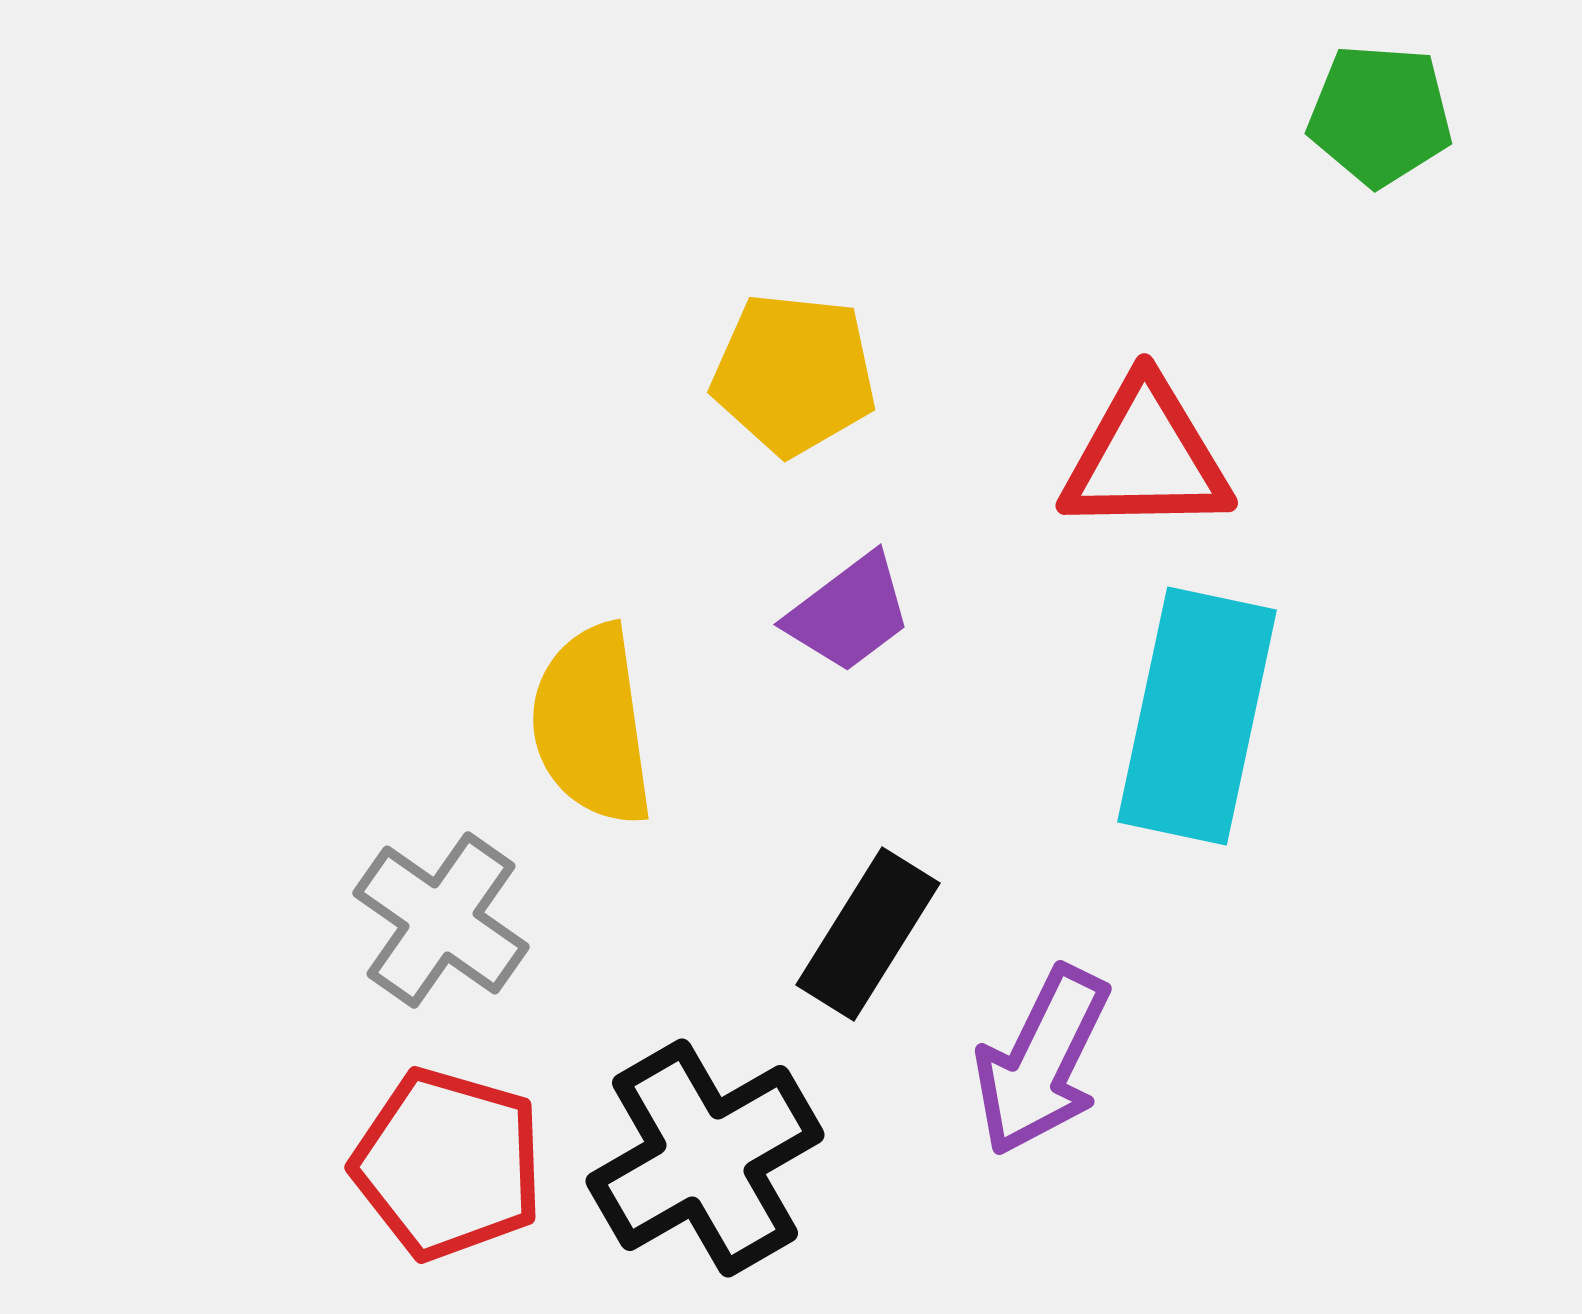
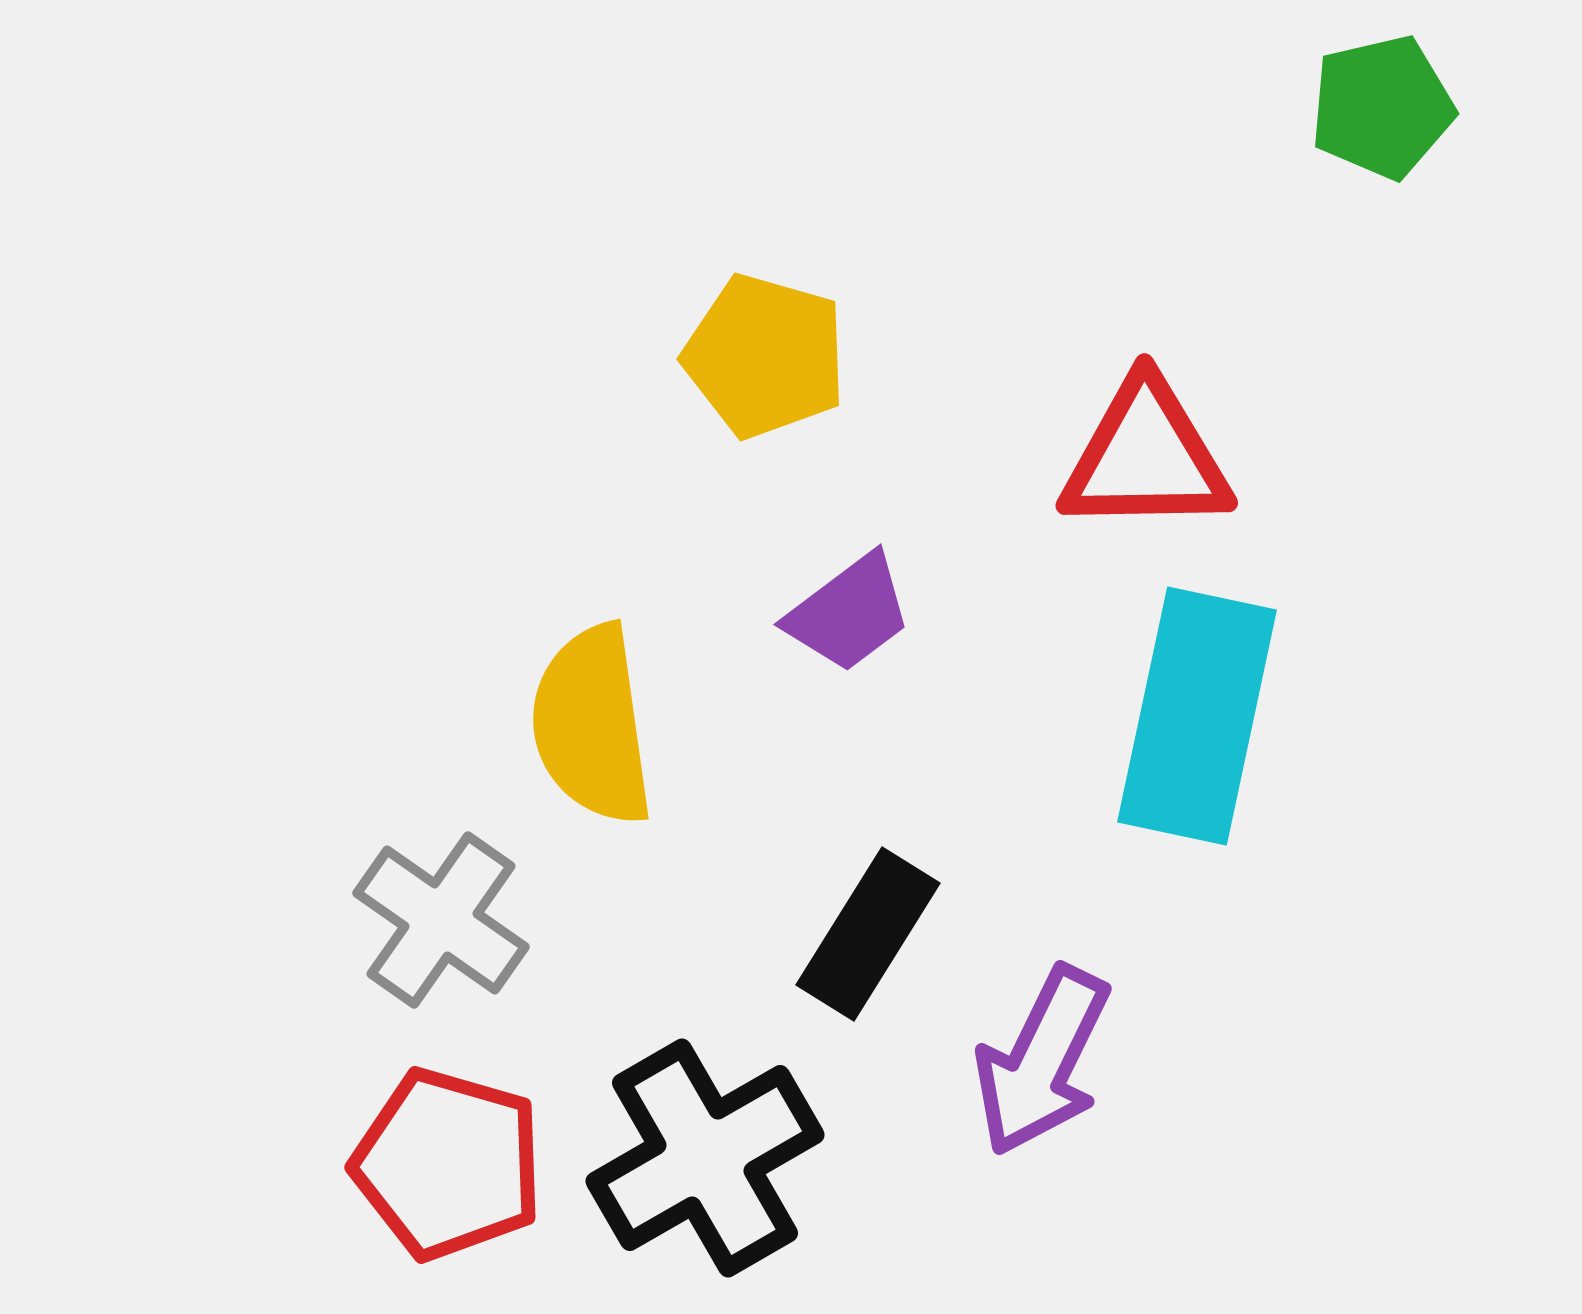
green pentagon: moved 2 px right, 8 px up; rotated 17 degrees counterclockwise
yellow pentagon: moved 29 px left, 18 px up; rotated 10 degrees clockwise
